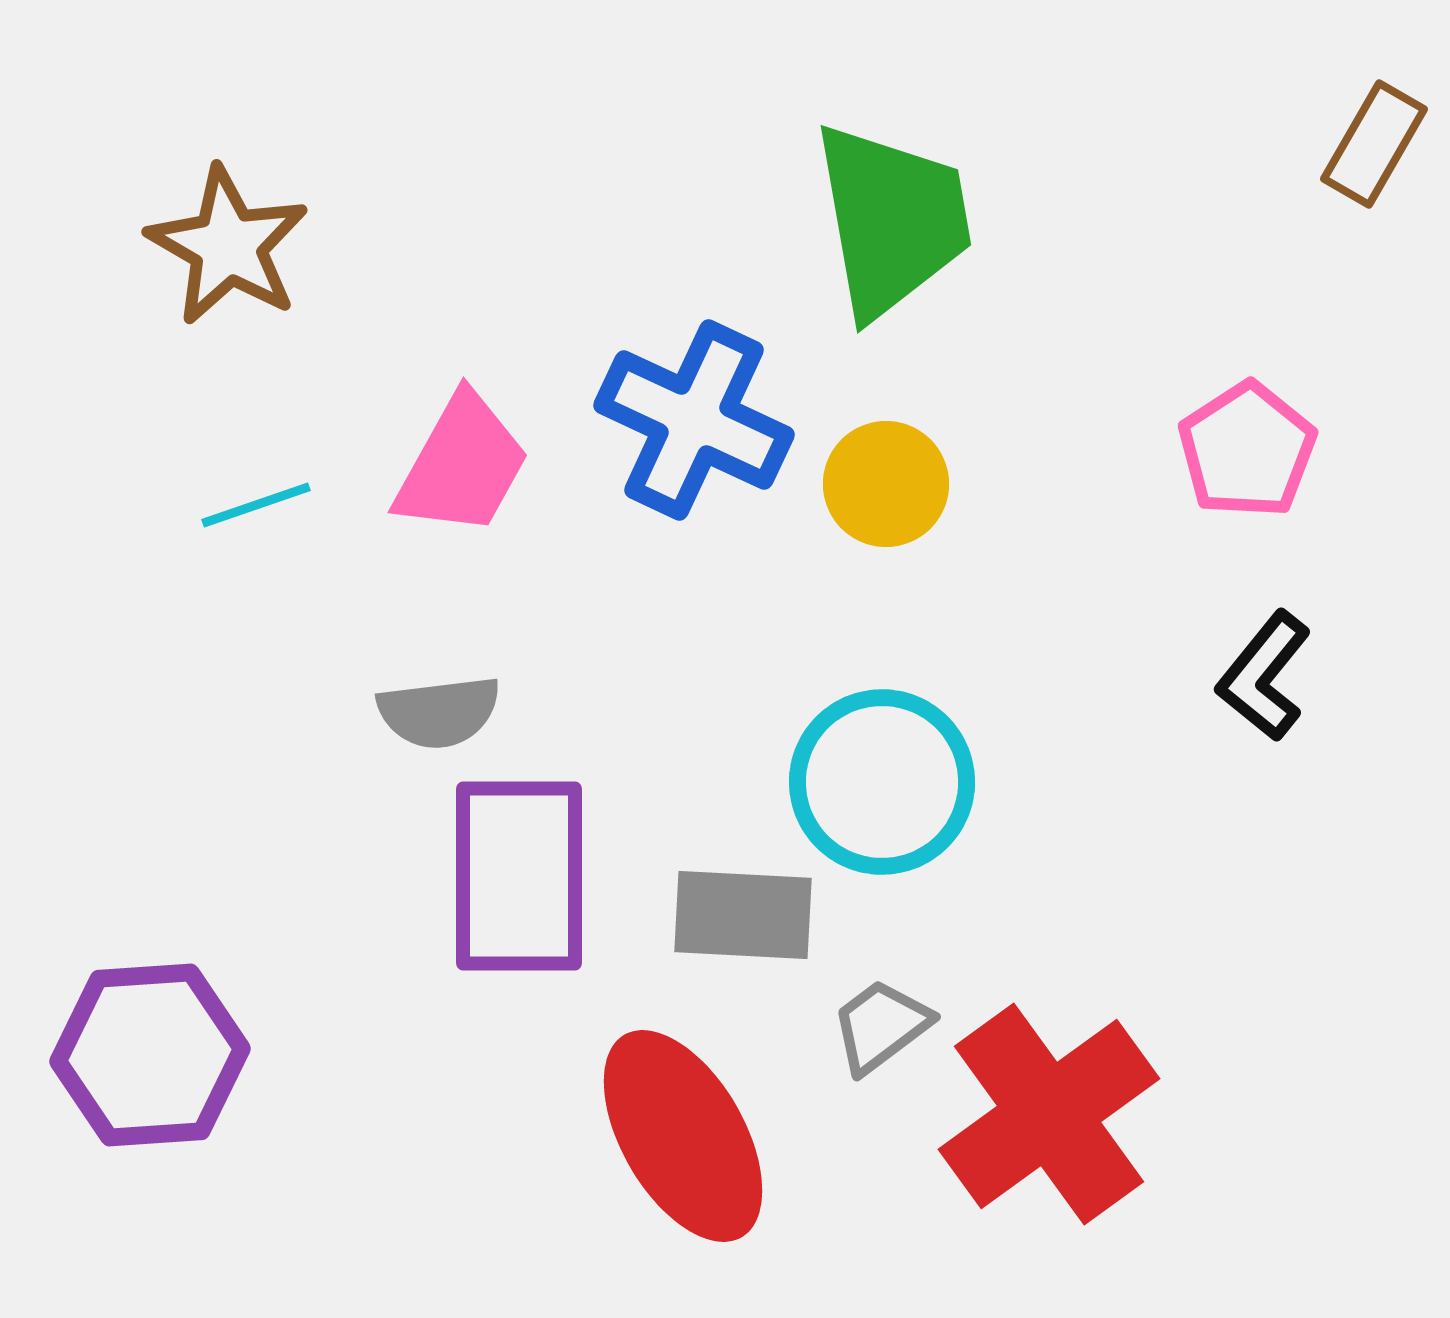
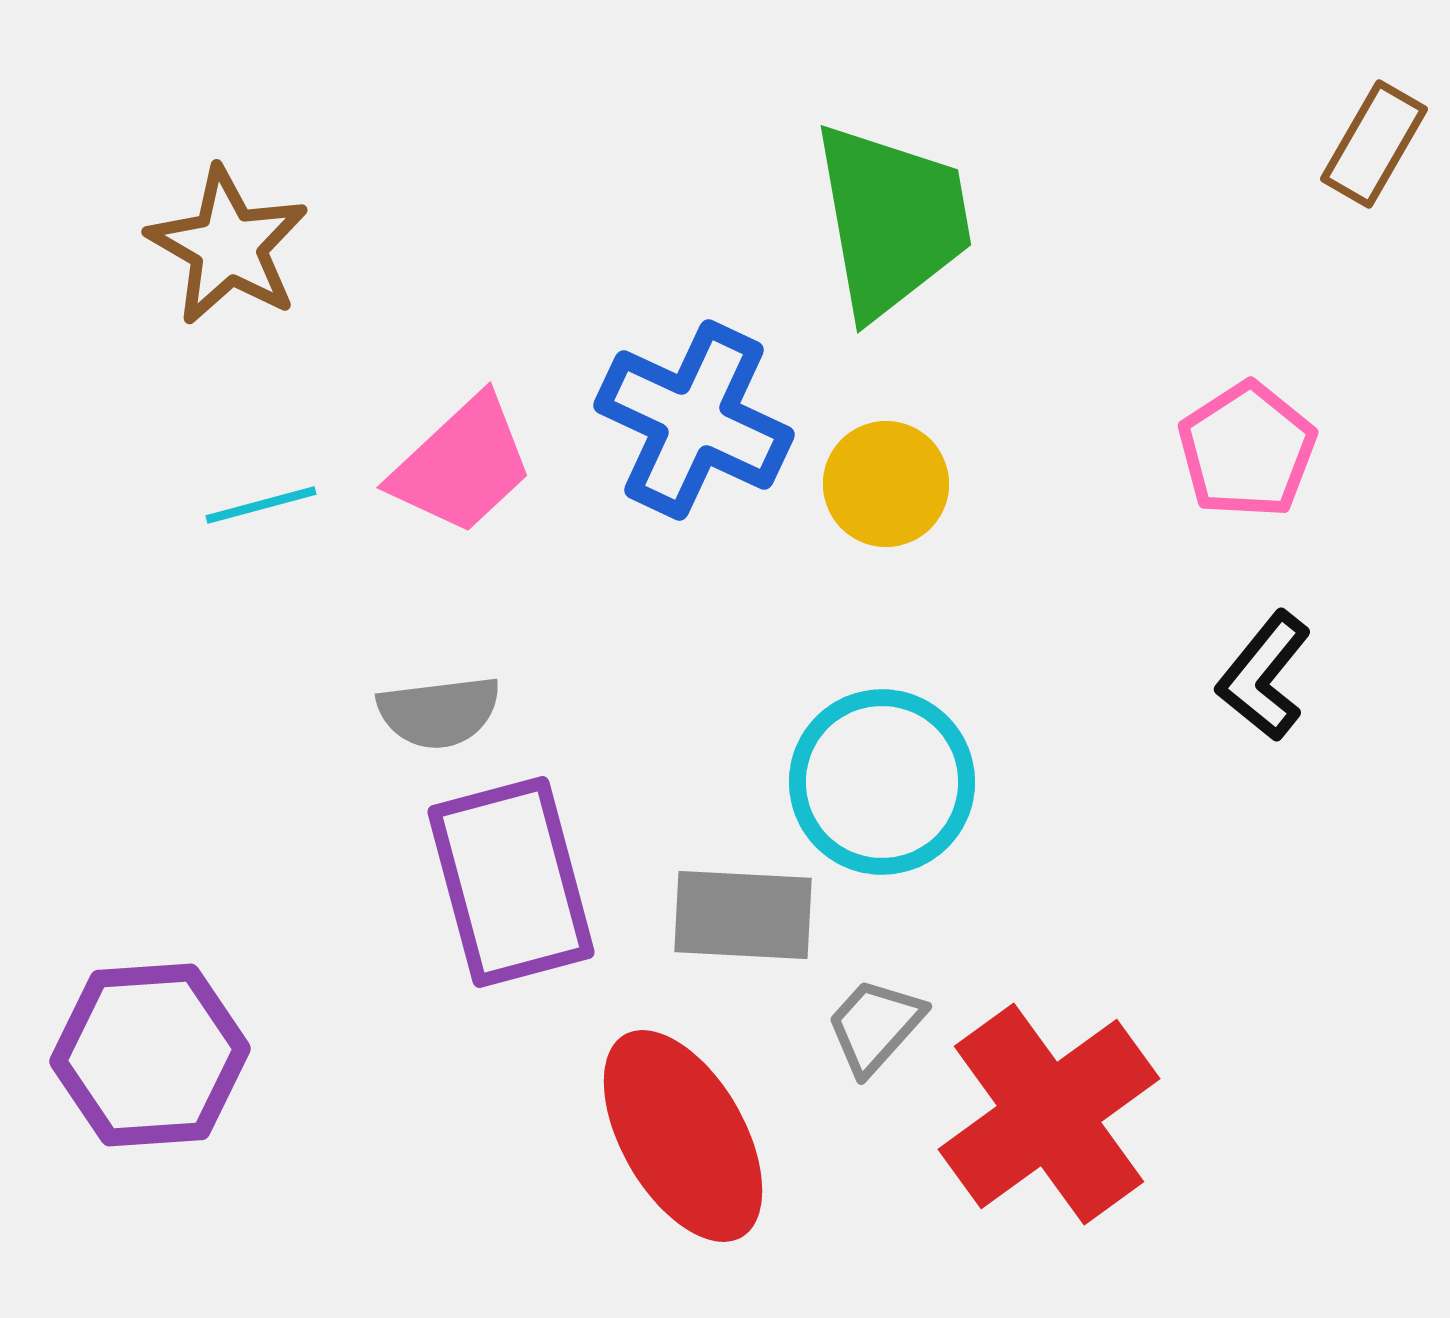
pink trapezoid: rotated 18 degrees clockwise
cyan line: moved 5 px right; rotated 4 degrees clockwise
purple rectangle: moved 8 px left, 6 px down; rotated 15 degrees counterclockwise
gray trapezoid: moved 6 px left; rotated 11 degrees counterclockwise
